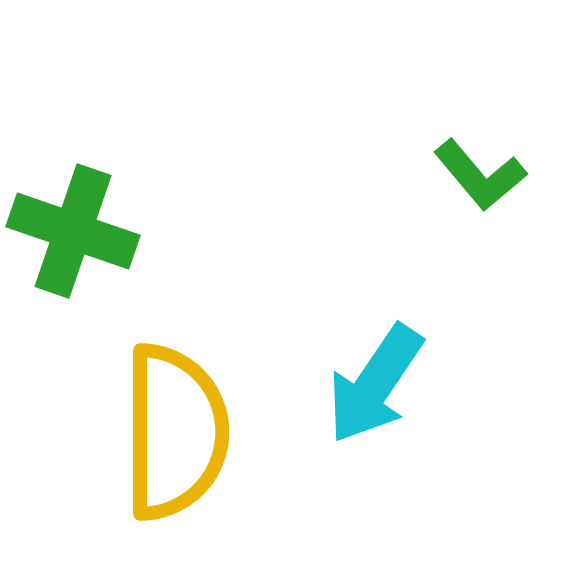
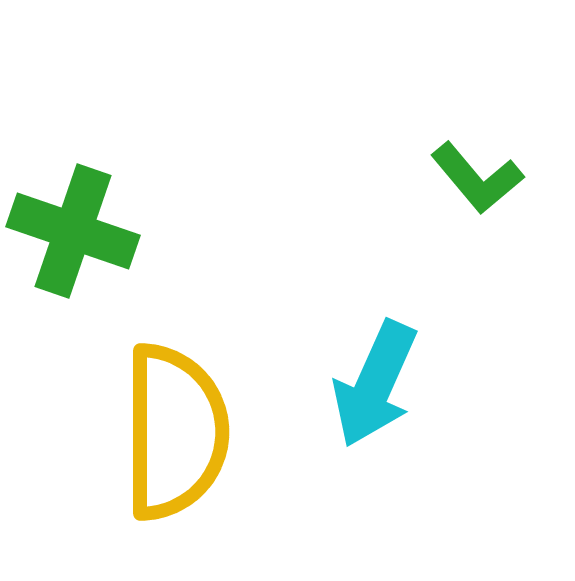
green L-shape: moved 3 px left, 3 px down
cyan arrow: rotated 10 degrees counterclockwise
